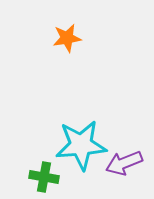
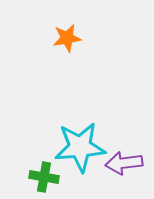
cyan star: moved 1 px left, 2 px down
purple arrow: rotated 15 degrees clockwise
